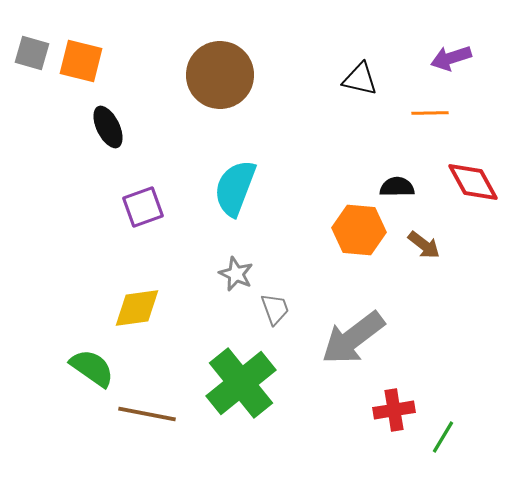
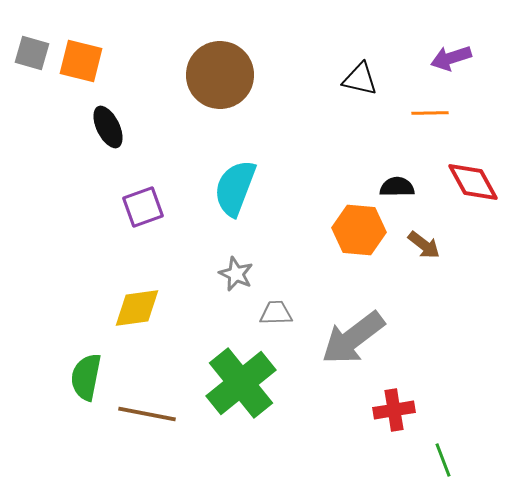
gray trapezoid: moved 1 px right, 4 px down; rotated 72 degrees counterclockwise
green semicircle: moved 6 px left, 9 px down; rotated 114 degrees counterclockwise
green line: moved 23 px down; rotated 52 degrees counterclockwise
